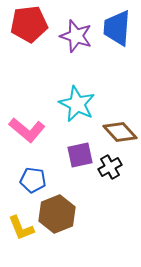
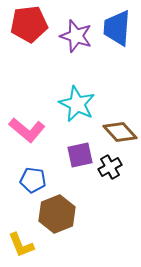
yellow L-shape: moved 17 px down
